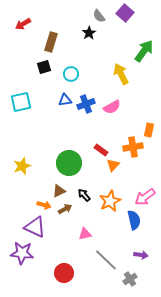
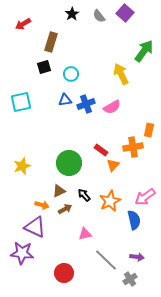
black star: moved 17 px left, 19 px up
orange arrow: moved 2 px left
purple arrow: moved 4 px left, 2 px down
